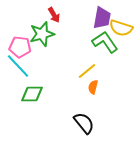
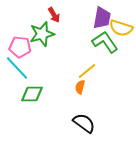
cyan line: moved 1 px left, 2 px down
orange semicircle: moved 13 px left
black semicircle: rotated 15 degrees counterclockwise
